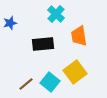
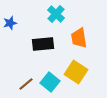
orange trapezoid: moved 2 px down
yellow square: moved 1 px right; rotated 20 degrees counterclockwise
